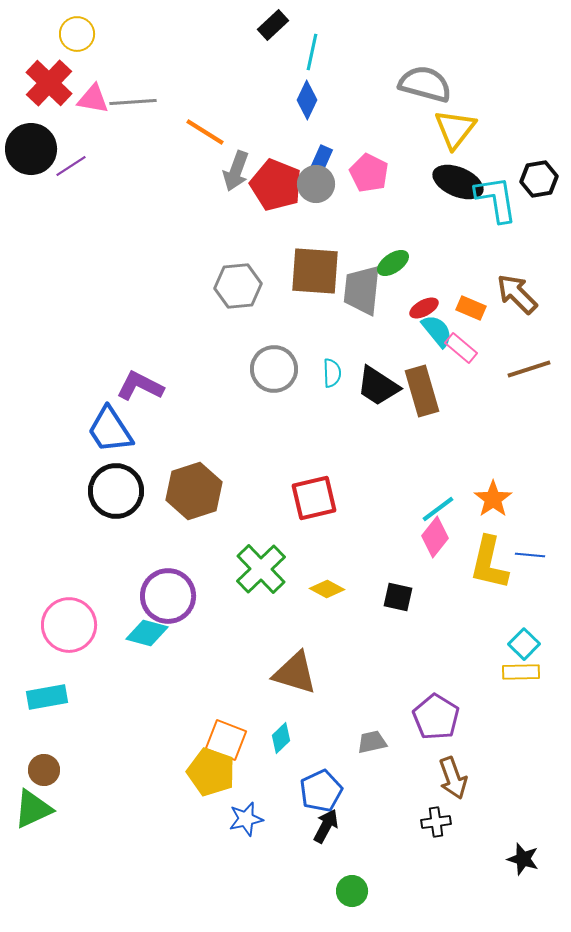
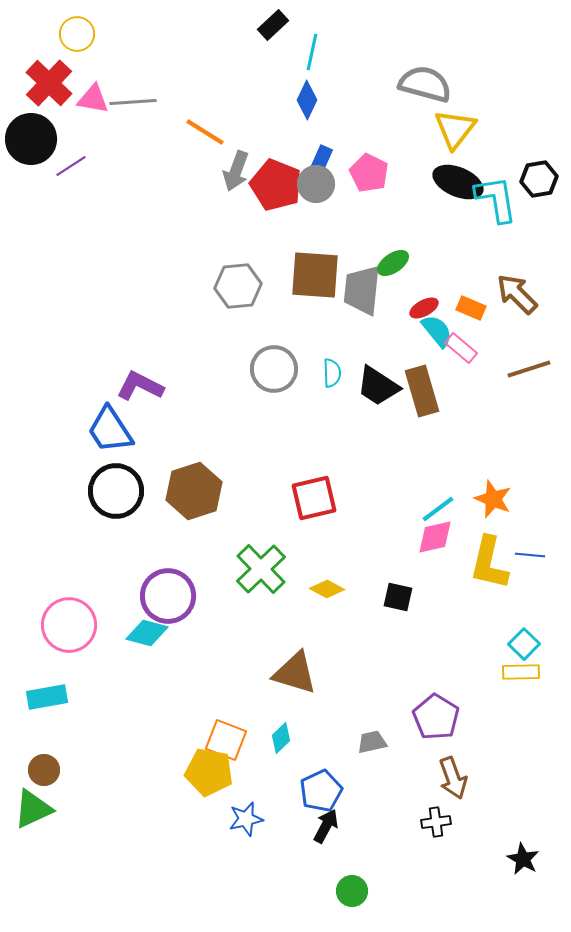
black circle at (31, 149): moved 10 px up
brown square at (315, 271): moved 4 px down
orange star at (493, 499): rotated 15 degrees counterclockwise
pink diamond at (435, 537): rotated 39 degrees clockwise
yellow pentagon at (211, 772): moved 2 px left; rotated 9 degrees counterclockwise
black star at (523, 859): rotated 12 degrees clockwise
